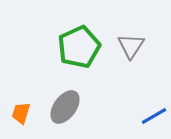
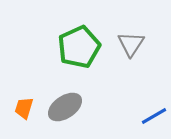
gray triangle: moved 2 px up
gray ellipse: rotated 20 degrees clockwise
orange trapezoid: moved 3 px right, 5 px up
